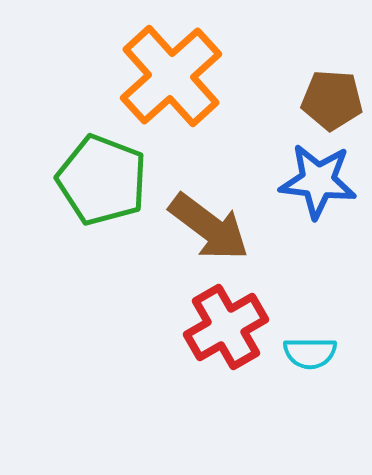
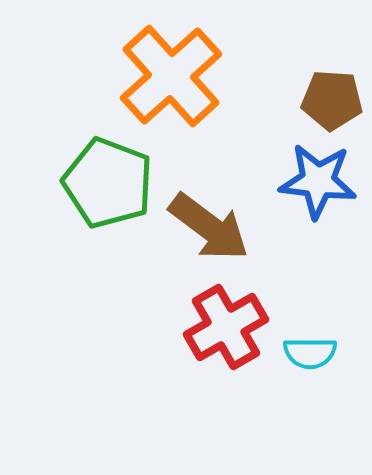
green pentagon: moved 6 px right, 3 px down
